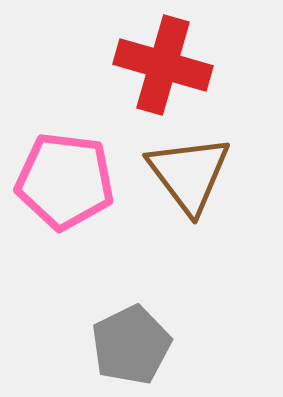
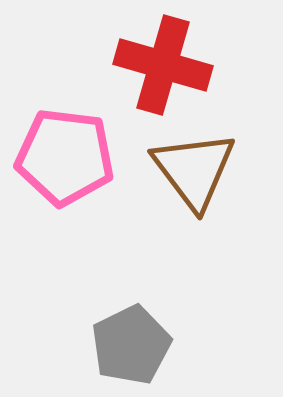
brown triangle: moved 5 px right, 4 px up
pink pentagon: moved 24 px up
